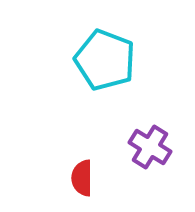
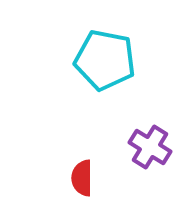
cyan pentagon: rotated 10 degrees counterclockwise
